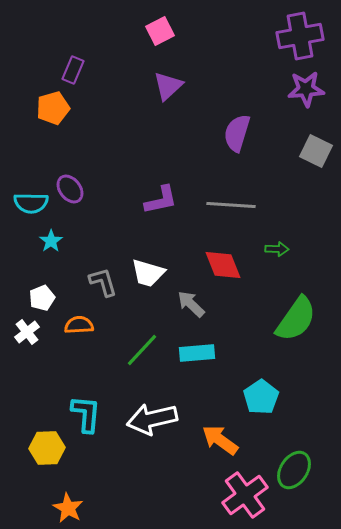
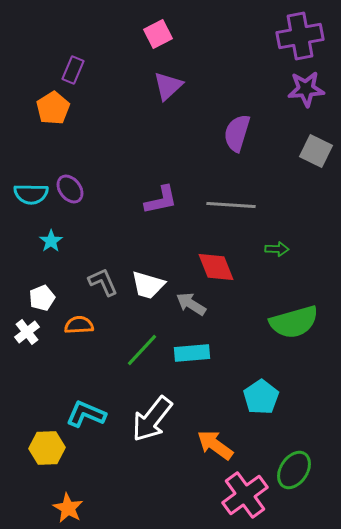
pink square: moved 2 px left, 3 px down
orange pentagon: rotated 16 degrees counterclockwise
cyan semicircle: moved 9 px up
red diamond: moved 7 px left, 2 px down
white trapezoid: moved 12 px down
gray L-shape: rotated 8 degrees counterclockwise
gray arrow: rotated 12 degrees counterclockwise
green semicircle: moved 2 px left, 3 px down; rotated 39 degrees clockwise
cyan rectangle: moved 5 px left
cyan L-shape: rotated 72 degrees counterclockwise
white arrow: rotated 39 degrees counterclockwise
orange arrow: moved 5 px left, 5 px down
